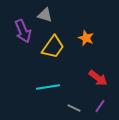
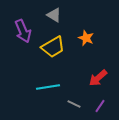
gray triangle: moved 9 px right; rotated 14 degrees clockwise
yellow trapezoid: rotated 25 degrees clockwise
red arrow: rotated 102 degrees clockwise
gray line: moved 4 px up
